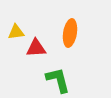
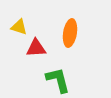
yellow triangle: moved 3 px right, 5 px up; rotated 24 degrees clockwise
